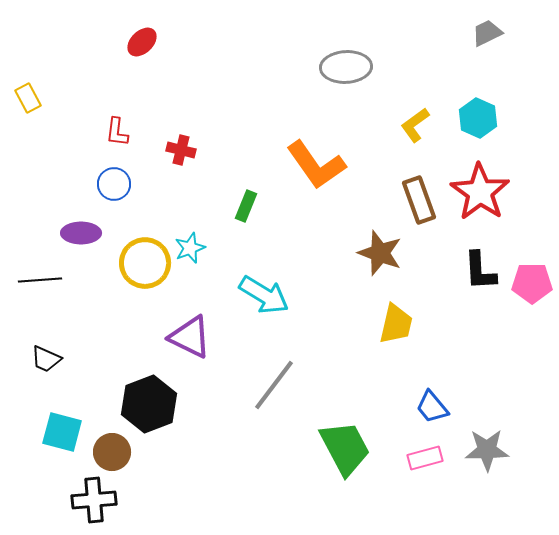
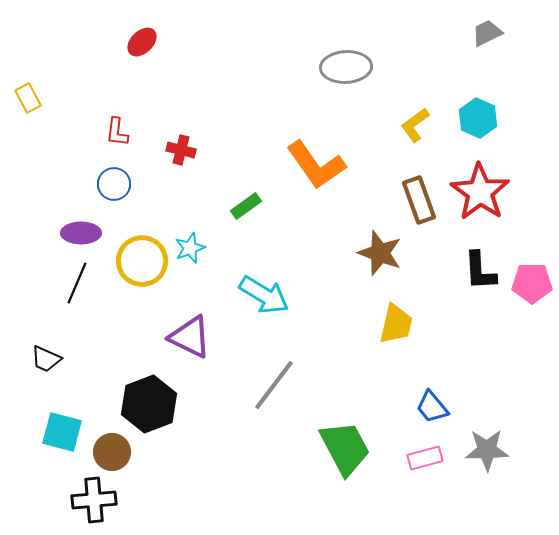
green rectangle: rotated 32 degrees clockwise
yellow circle: moved 3 px left, 2 px up
black line: moved 37 px right, 3 px down; rotated 63 degrees counterclockwise
